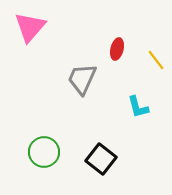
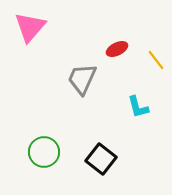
red ellipse: rotated 50 degrees clockwise
